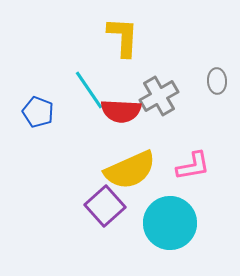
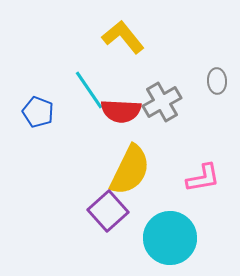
yellow L-shape: rotated 42 degrees counterclockwise
gray cross: moved 3 px right, 6 px down
pink L-shape: moved 10 px right, 12 px down
yellow semicircle: rotated 40 degrees counterclockwise
purple square: moved 3 px right, 5 px down
cyan circle: moved 15 px down
